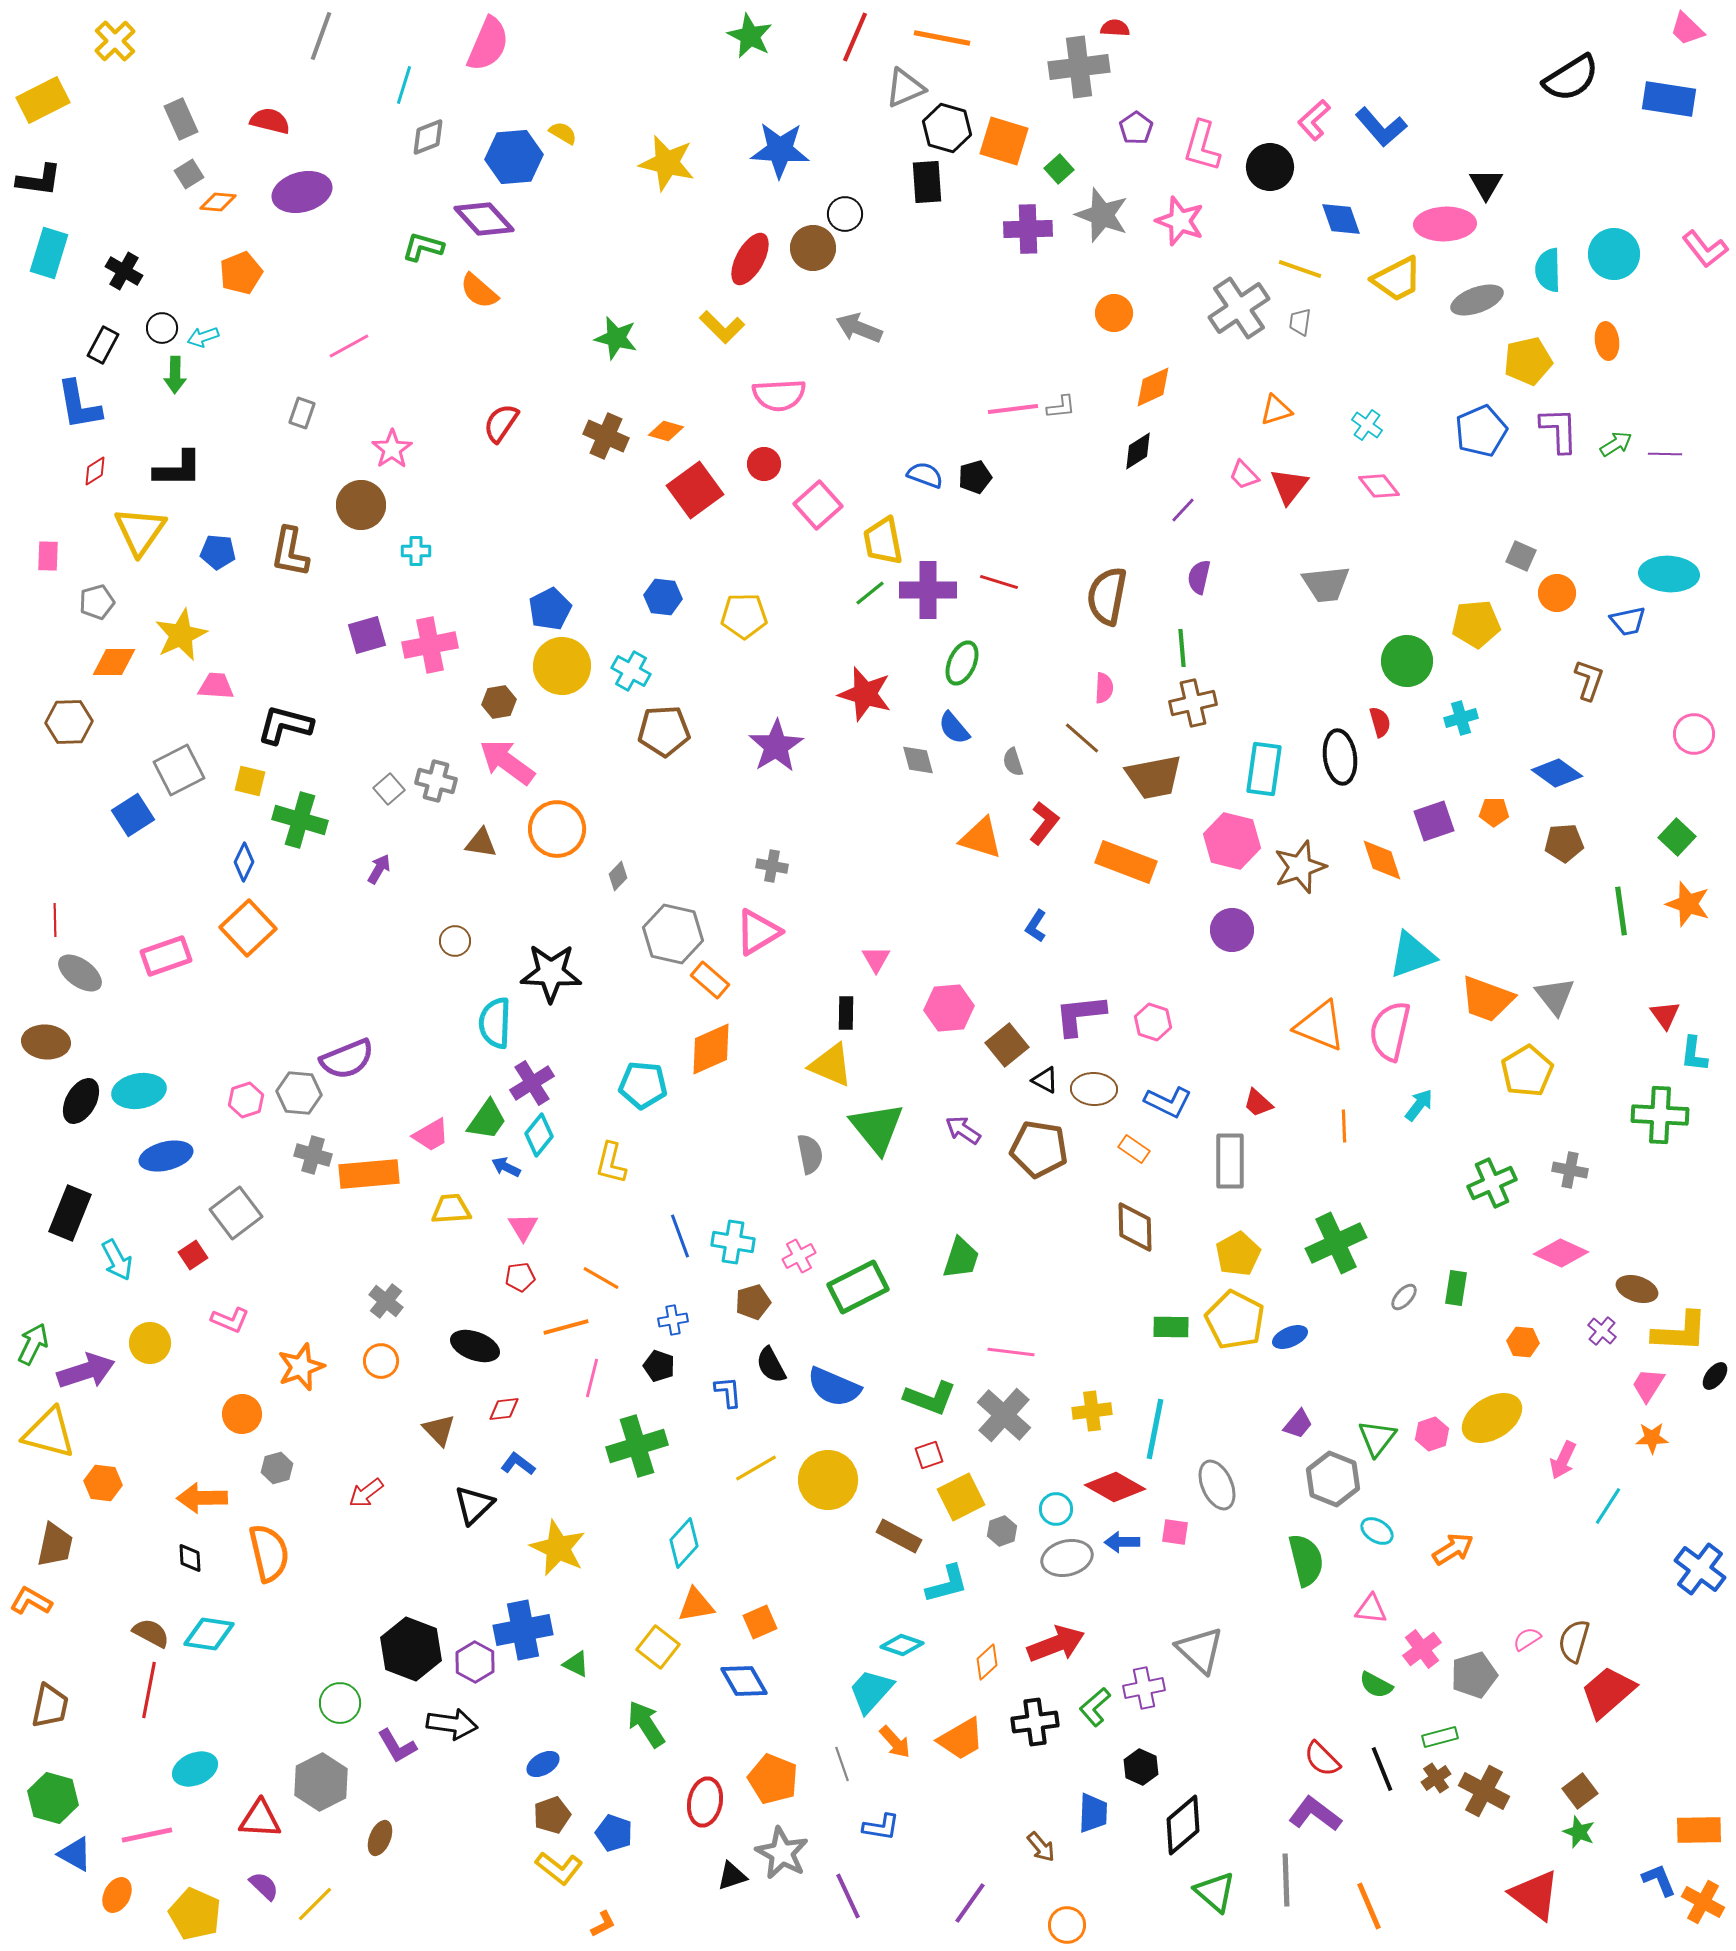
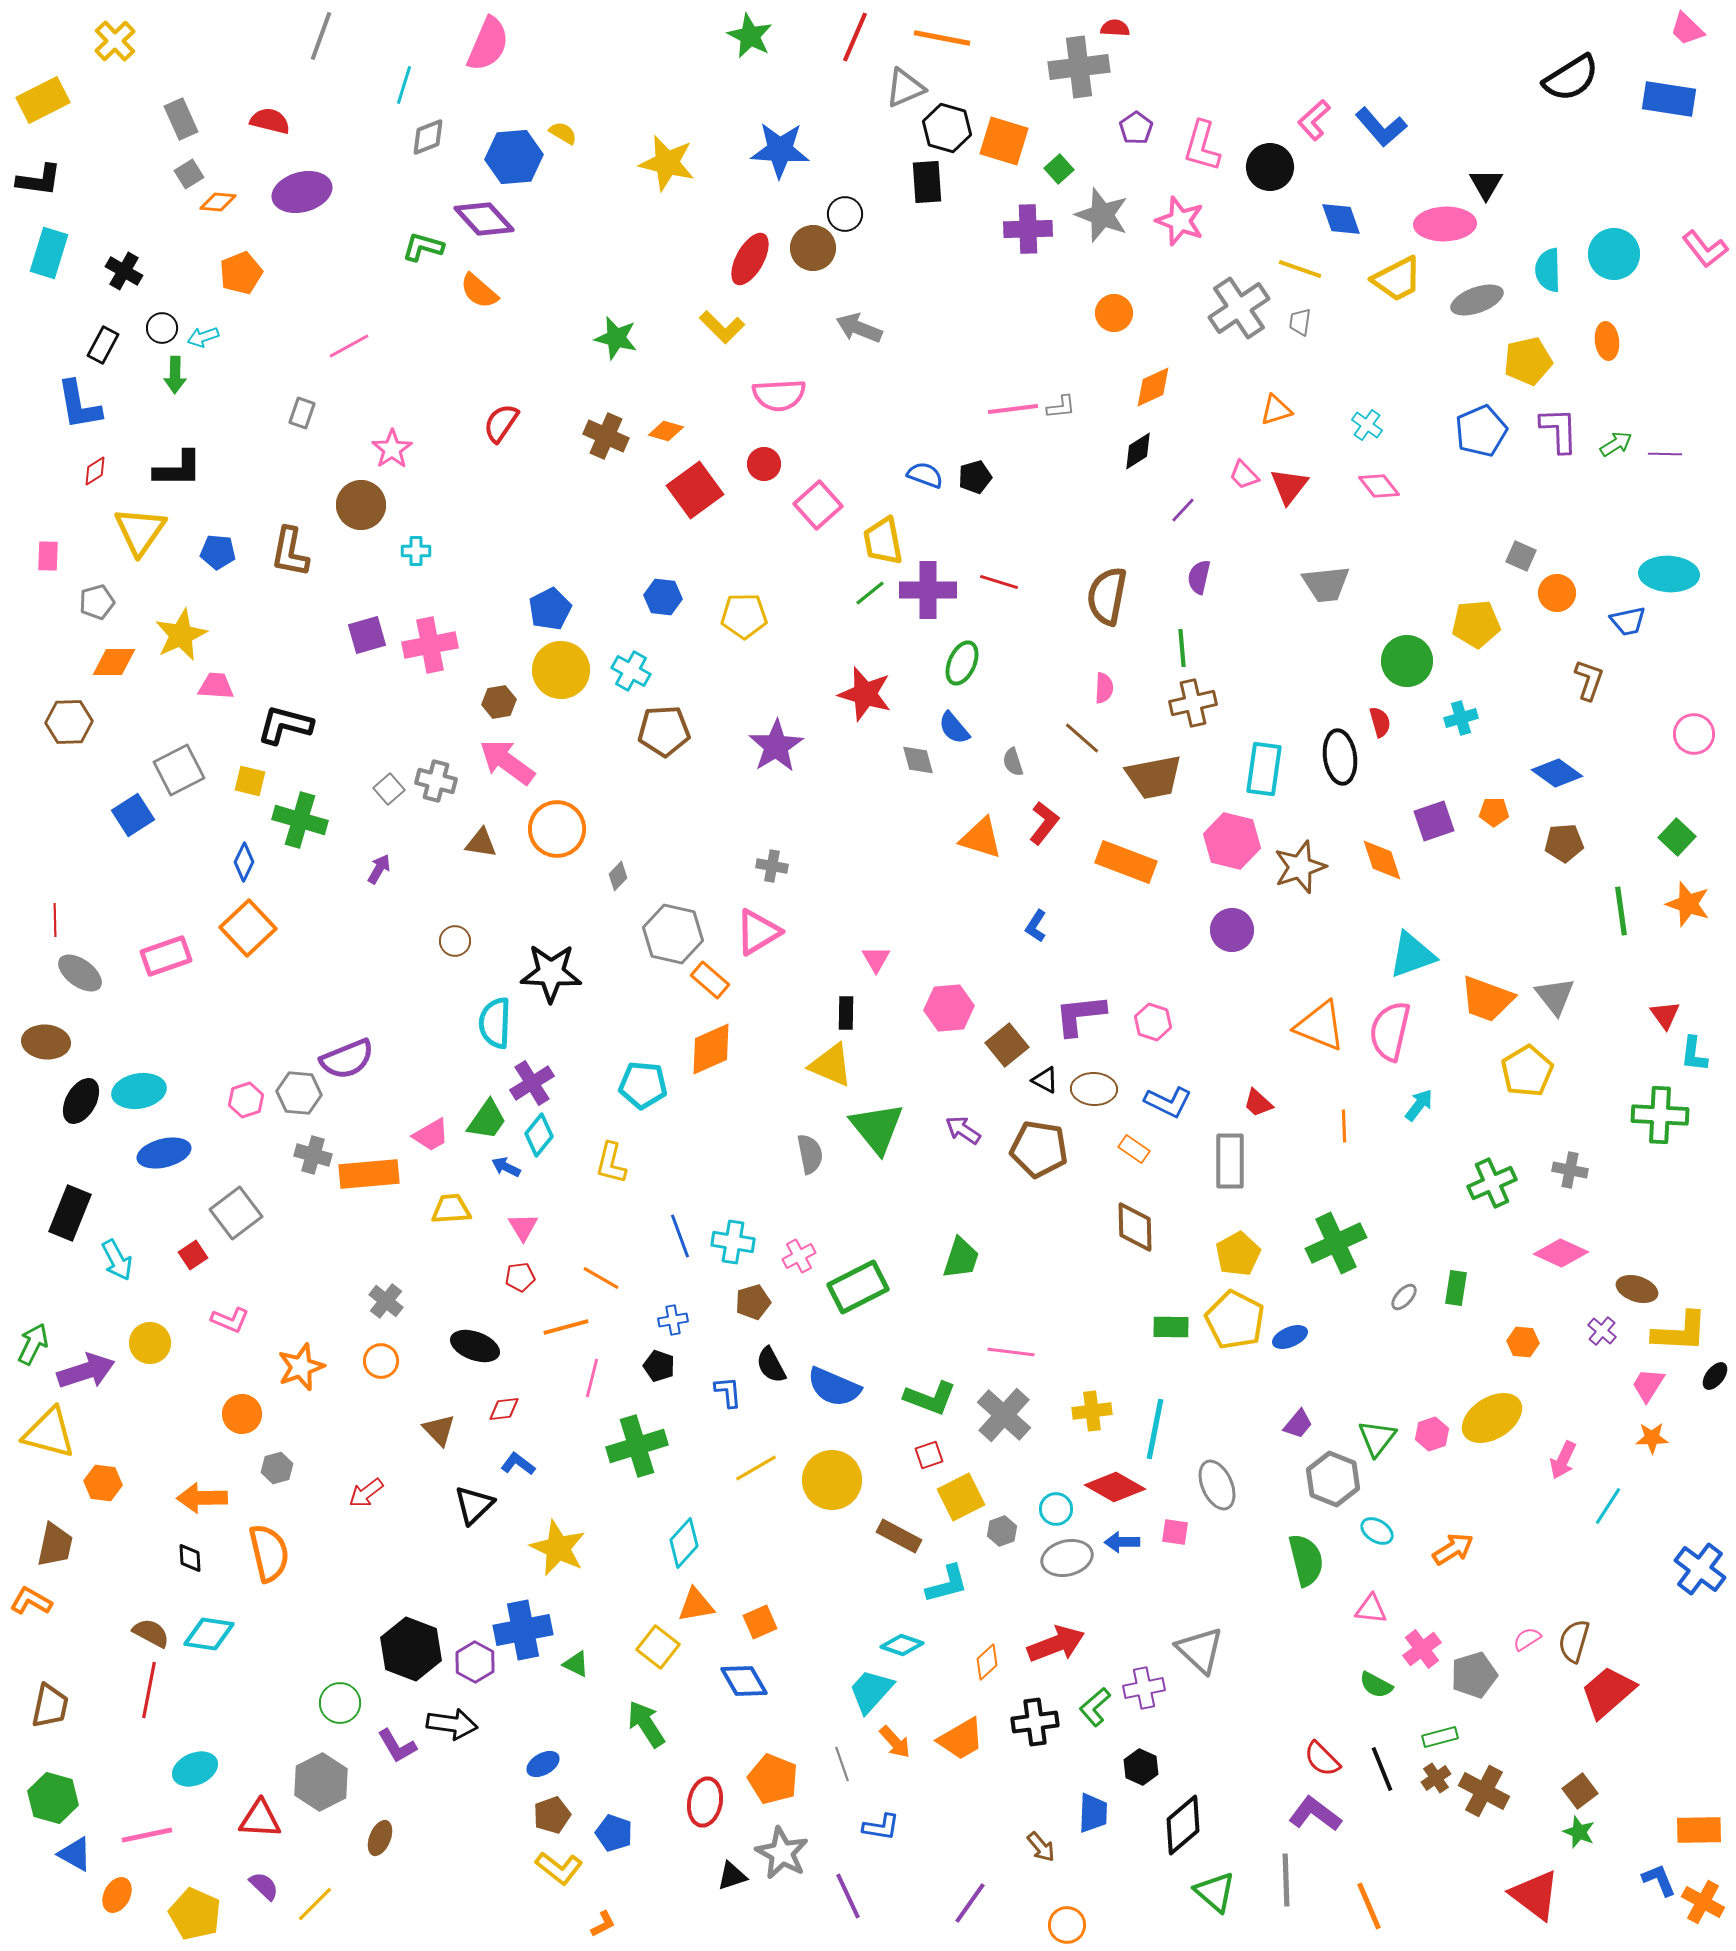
yellow circle at (562, 666): moved 1 px left, 4 px down
blue ellipse at (166, 1156): moved 2 px left, 3 px up
yellow circle at (828, 1480): moved 4 px right
